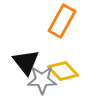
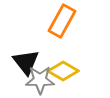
yellow diamond: rotated 16 degrees counterclockwise
gray star: moved 2 px left
